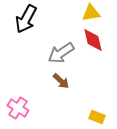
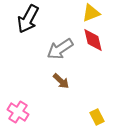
yellow triangle: rotated 12 degrees counterclockwise
black arrow: moved 2 px right
gray arrow: moved 1 px left, 4 px up
pink cross: moved 4 px down
yellow rectangle: rotated 42 degrees clockwise
